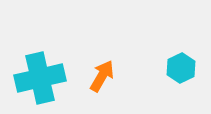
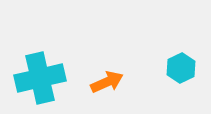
orange arrow: moved 5 px right, 6 px down; rotated 36 degrees clockwise
